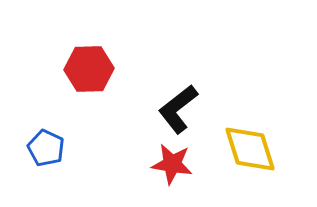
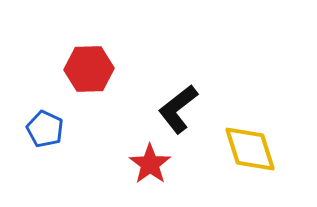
blue pentagon: moved 1 px left, 19 px up
red star: moved 22 px left; rotated 27 degrees clockwise
